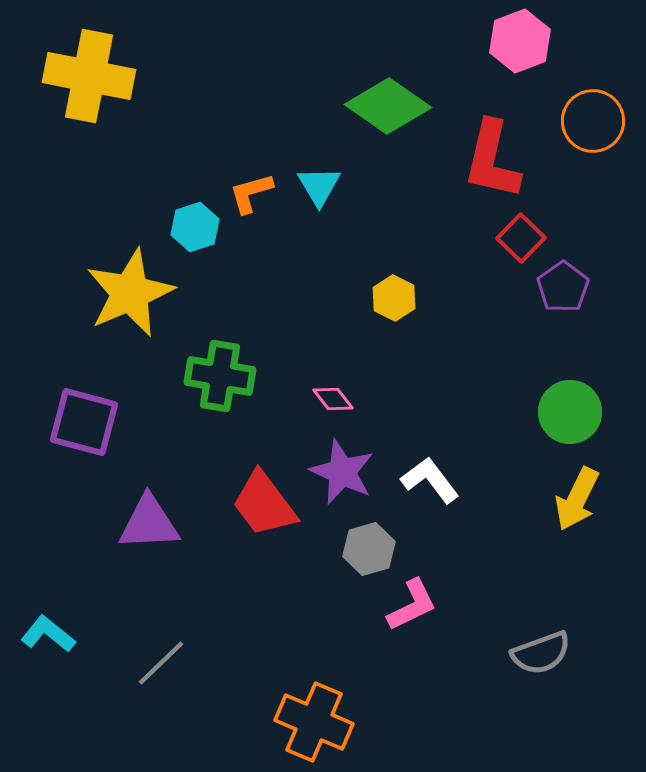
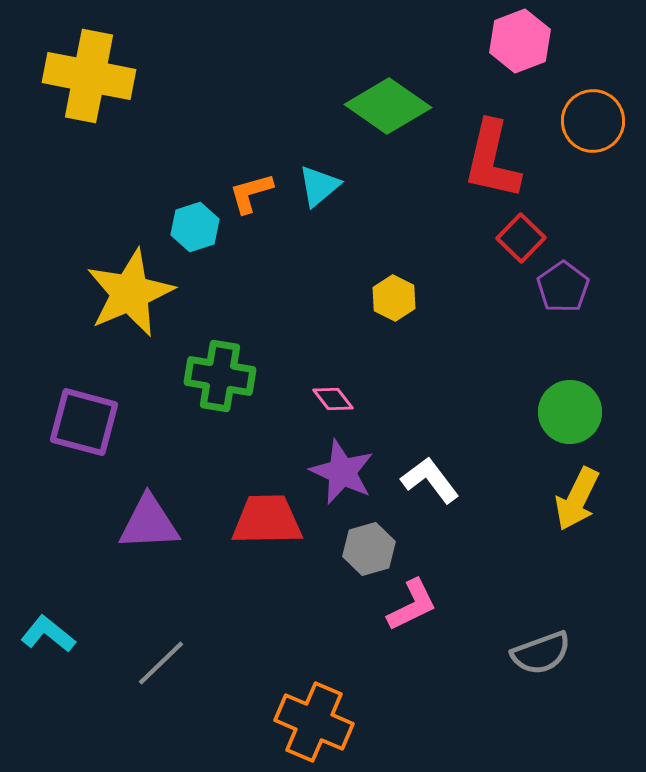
cyan triangle: rotated 21 degrees clockwise
red trapezoid: moved 3 px right, 16 px down; rotated 126 degrees clockwise
